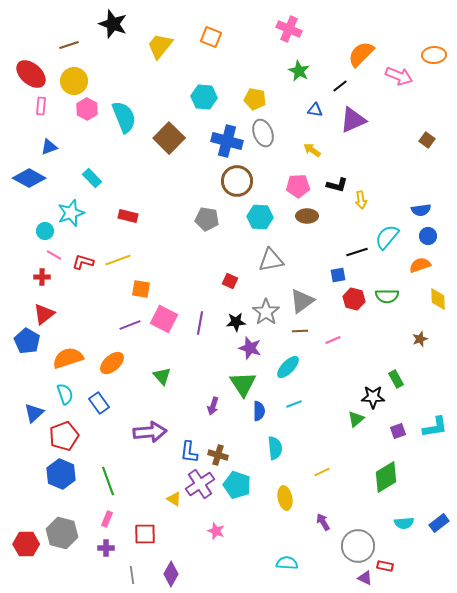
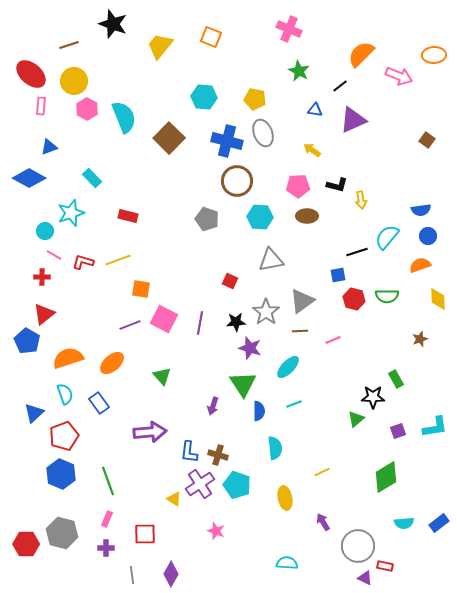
gray pentagon at (207, 219): rotated 10 degrees clockwise
